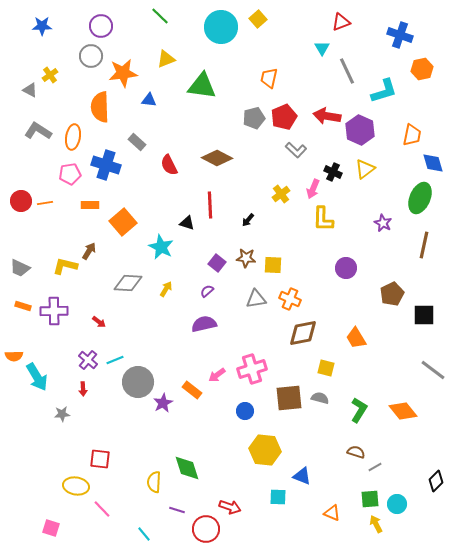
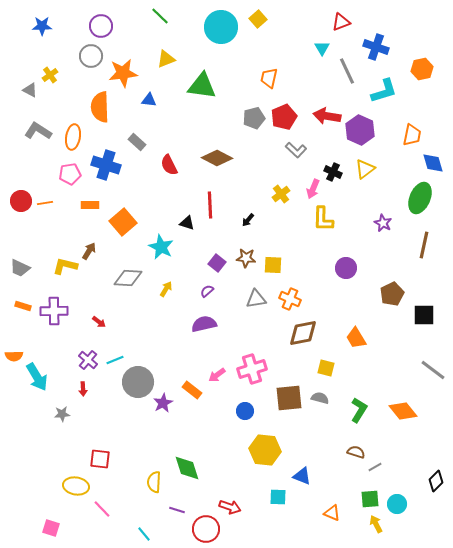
blue cross at (400, 35): moved 24 px left, 12 px down
gray diamond at (128, 283): moved 5 px up
